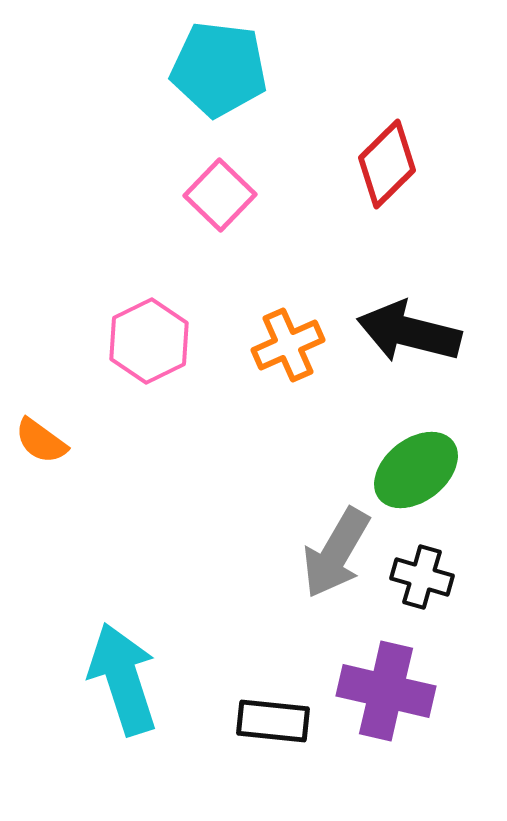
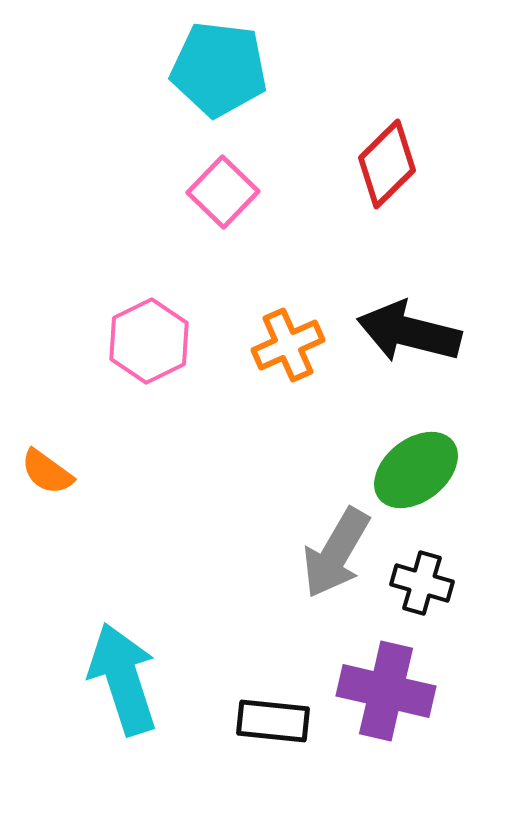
pink square: moved 3 px right, 3 px up
orange semicircle: moved 6 px right, 31 px down
black cross: moved 6 px down
